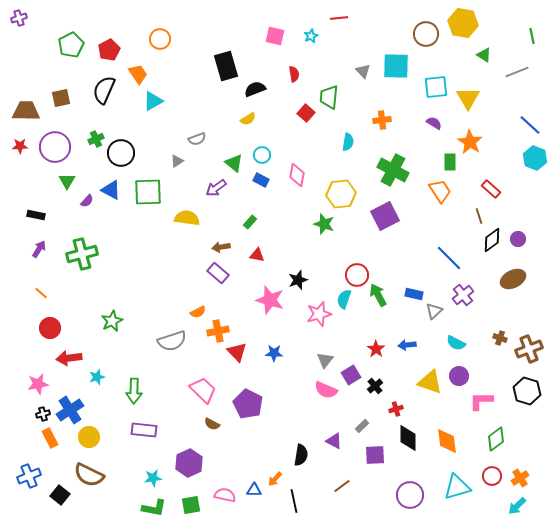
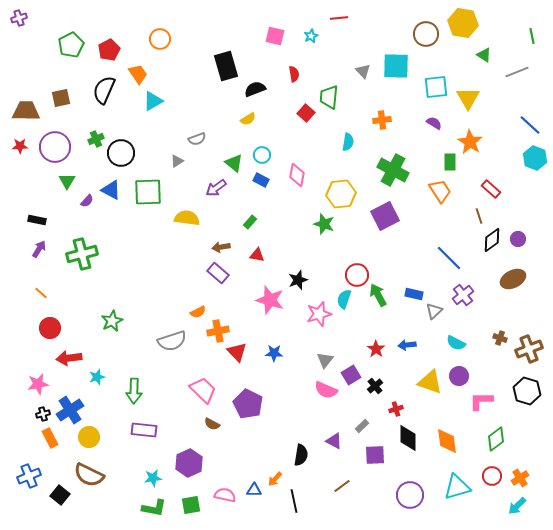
black rectangle at (36, 215): moved 1 px right, 5 px down
